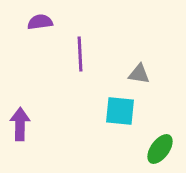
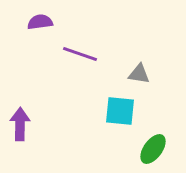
purple line: rotated 68 degrees counterclockwise
green ellipse: moved 7 px left
